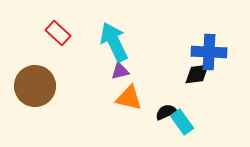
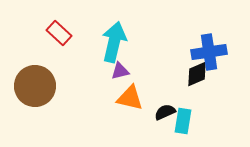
red rectangle: moved 1 px right
cyan arrow: rotated 39 degrees clockwise
blue cross: rotated 12 degrees counterclockwise
black diamond: rotated 16 degrees counterclockwise
orange triangle: moved 1 px right
black semicircle: moved 1 px left
cyan rectangle: moved 1 px right, 1 px up; rotated 45 degrees clockwise
